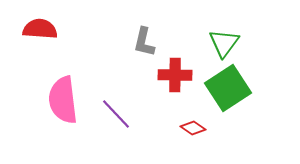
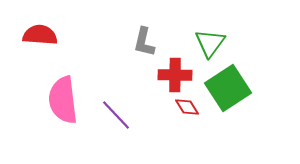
red semicircle: moved 6 px down
green triangle: moved 14 px left
purple line: moved 1 px down
red diamond: moved 6 px left, 21 px up; rotated 25 degrees clockwise
